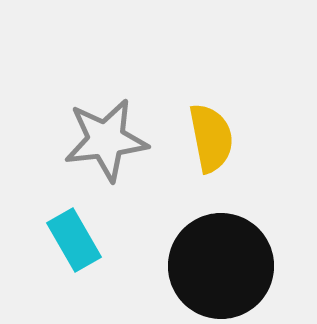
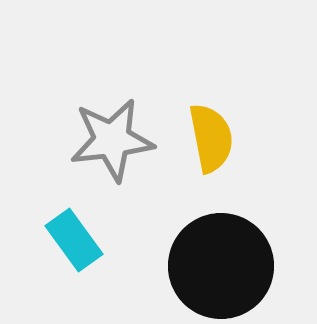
gray star: moved 6 px right
cyan rectangle: rotated 6 degrees counterclockwise
